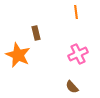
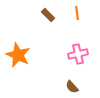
orange line: moved 1 px right, 1 px down
brown rectangle: moved 12 px right, 18 px up; rotated 32 degrees counterclockwise
pink cross: rotated 12 degrees clockwise
